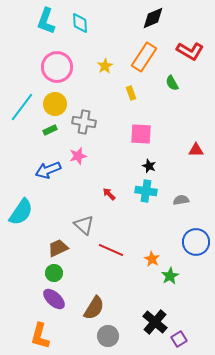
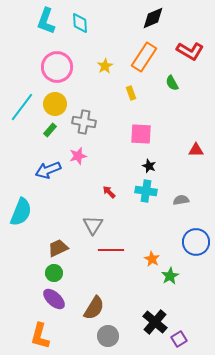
green rectangle: rotated 24 degrees counterclockwise
red arrow: moved 2 px up
cyan semicircle: rotated 12 degrees counterclockwise
gray triangle: moved 9 px right; rotated 20 degrees clockwise
red line: rotated 25 degrees counterclockwise
